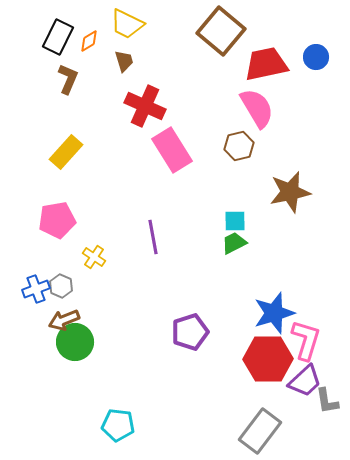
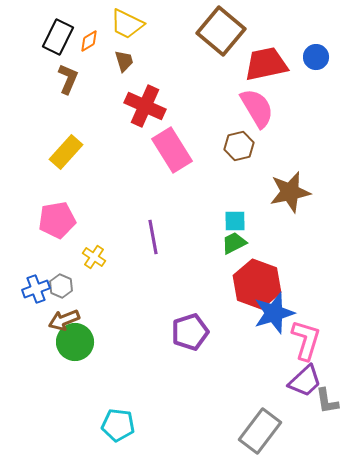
red hexagon: moved 11 px left, 75 px up; rotated 21 degrees clockwise
